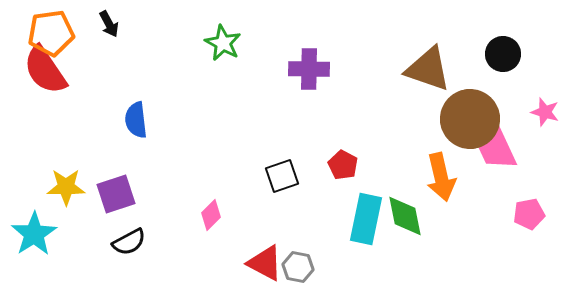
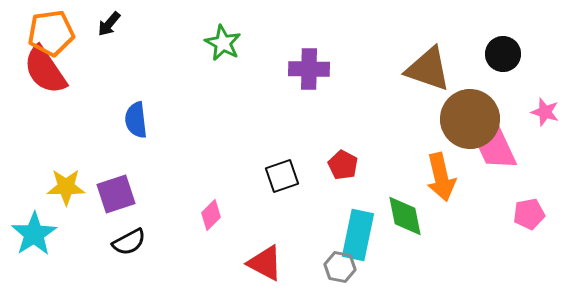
black arrow: rotated 68 degrees clockwise
cyan rectangle: moved 8 px left, 16 px down
gray hexagon: moved 42 px right
